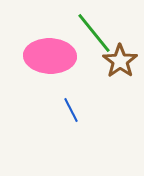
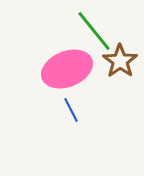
green line: moved 2 px up
pink ellipse: moved 17 px right, 13 px down; rotated 24 degrees counterclockwise
